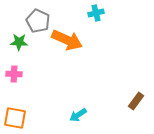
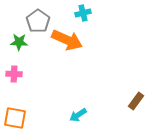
cyan cross: moved 13 px left
gray pentagon: rotated 10 degrees clockwise
